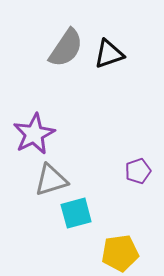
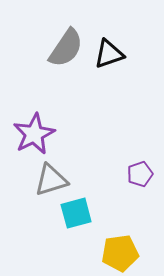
purple pentagon: moved 2 px right, 3 px down
